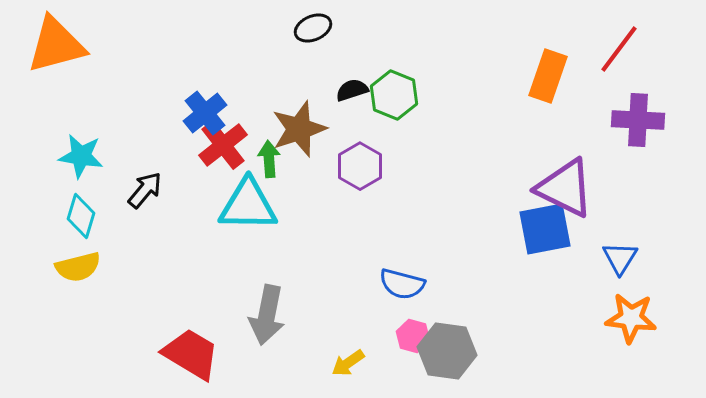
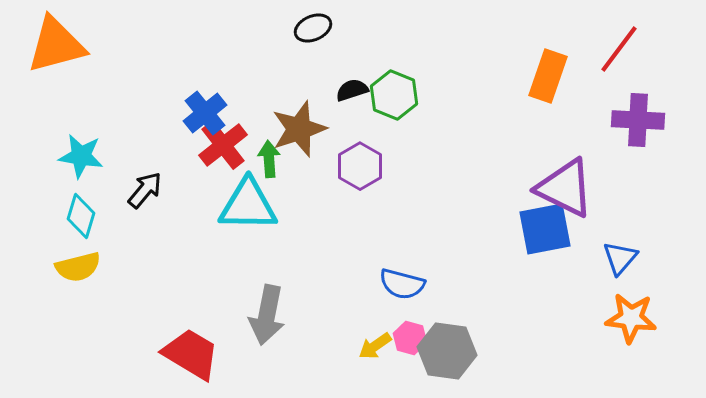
blue triangle: rotated 9 degrees clockwise
pink hexagon: moved 3 px left, 2 px down
yellow arrow: moved 27 px right, 17 px up
